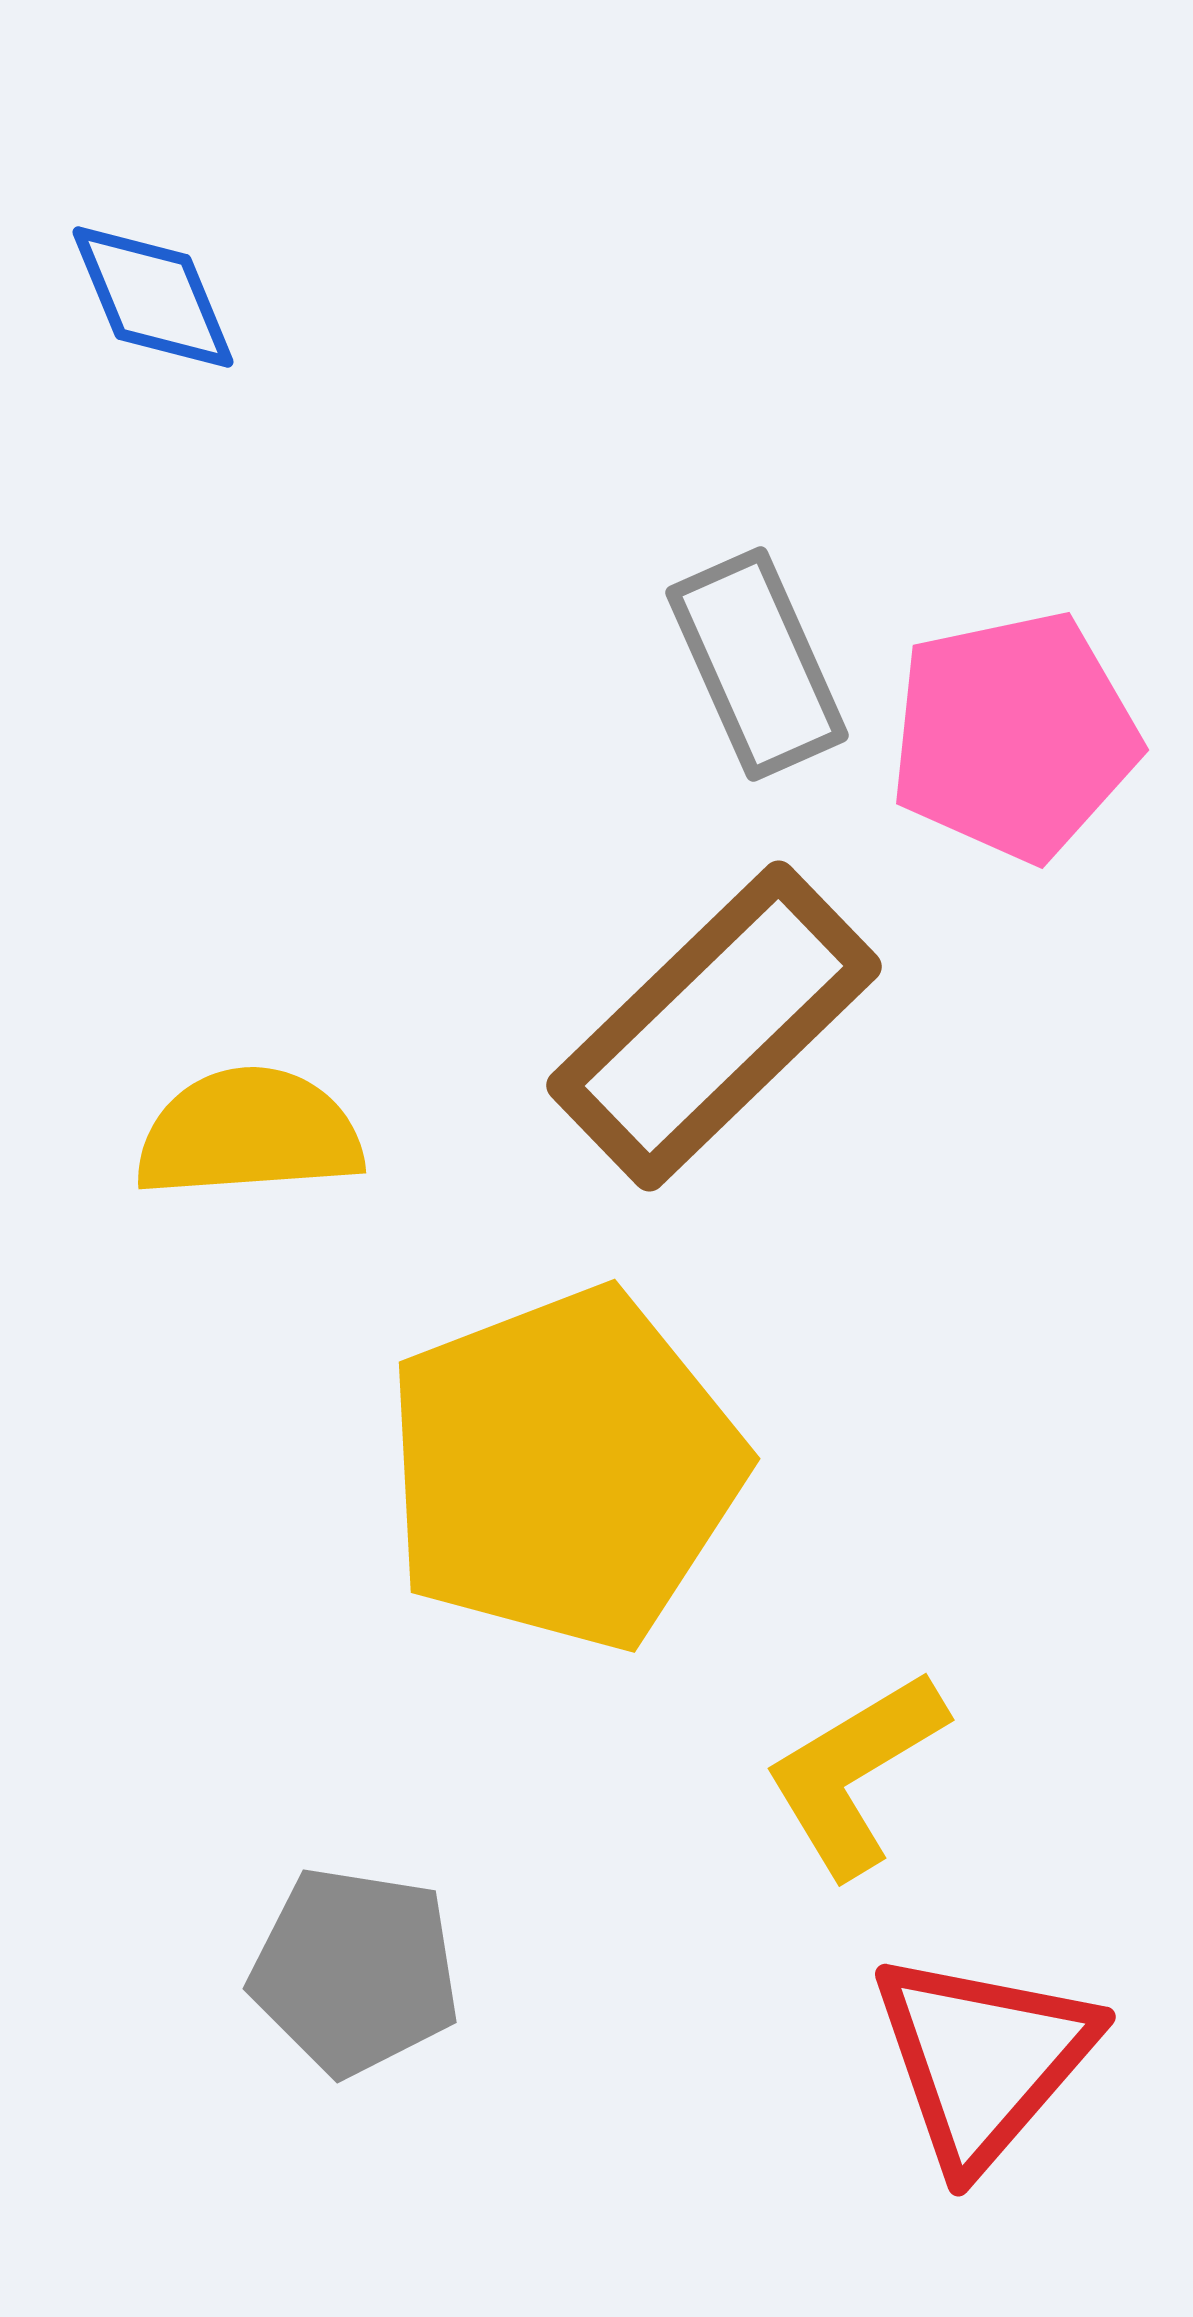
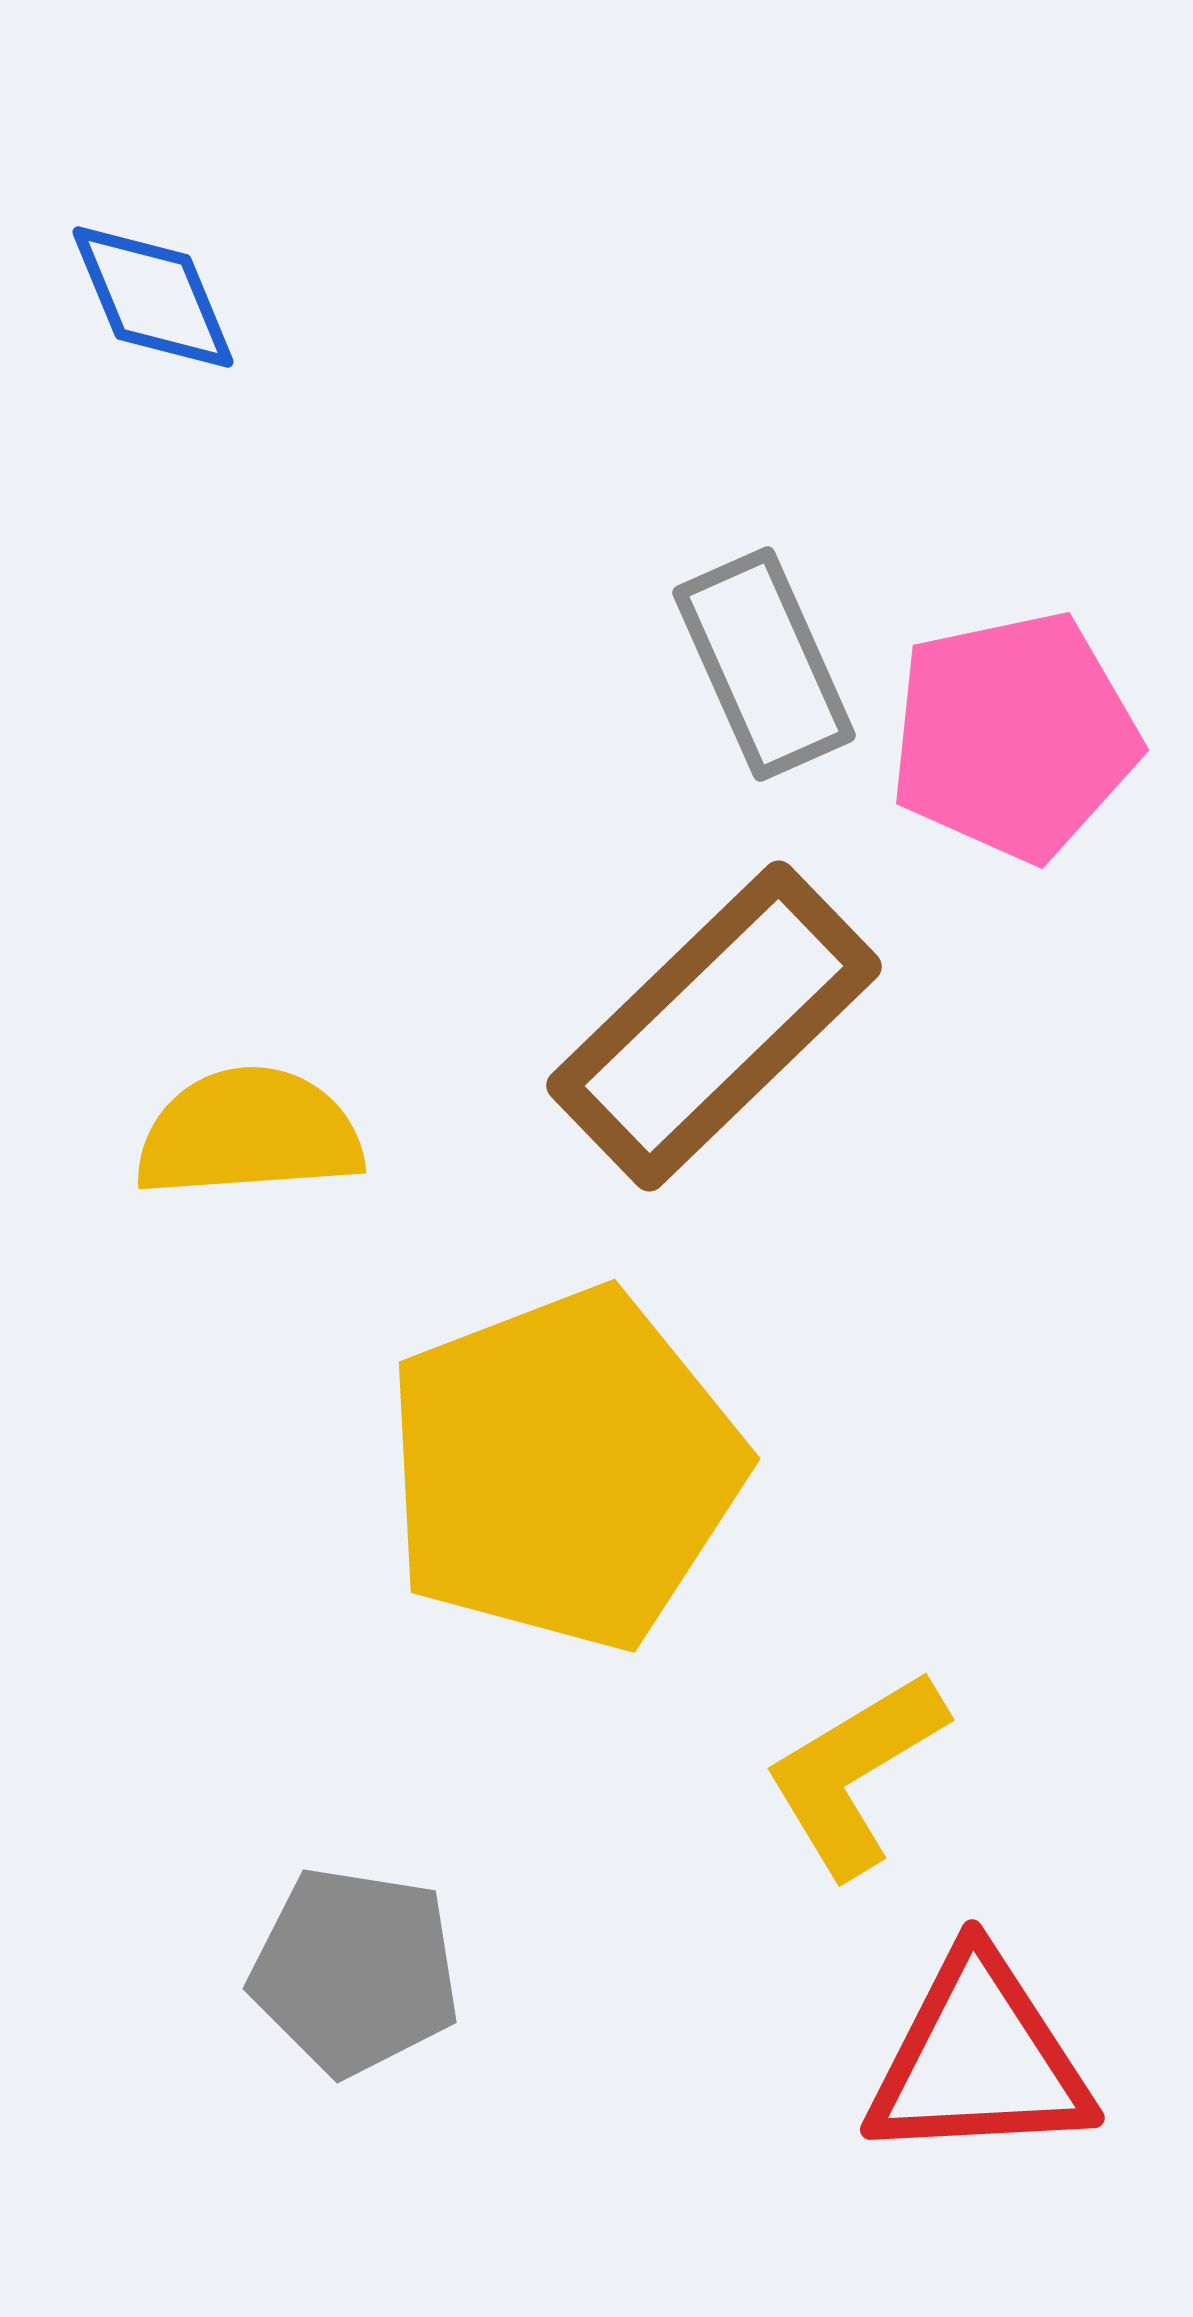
gray rectangle: moved 7 px right
red triangle: moved 4 px left; rotated 46 degrees clockwise
